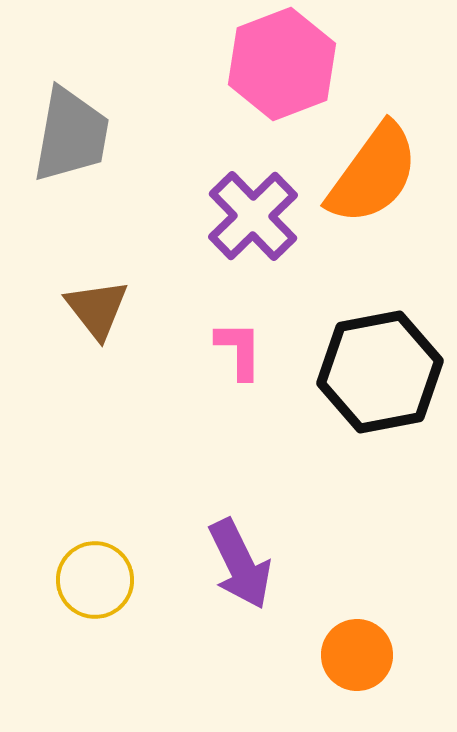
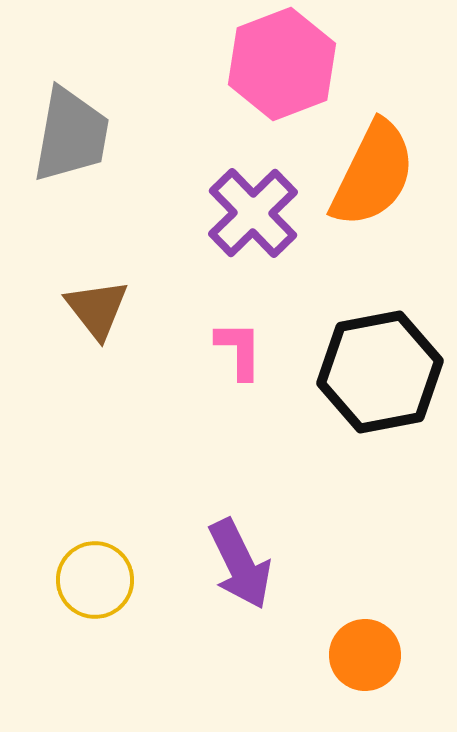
orange semicircle: rotated 10 degrees counterclockwise
purple cross: moved 3 px up
orange circle: moved 8 px right
